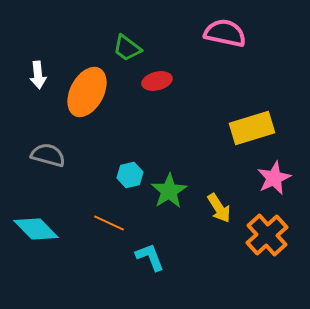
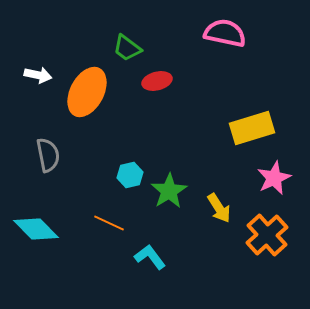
white arrow: rotated 72 degrees counterclockwise
gray semicircle: rotated 64 degrees clockwise
cyan L-shape: rotated 16 degrees counterclockwise
